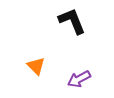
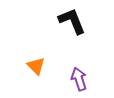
purple arrow: rotated 100 degrees clockwise
